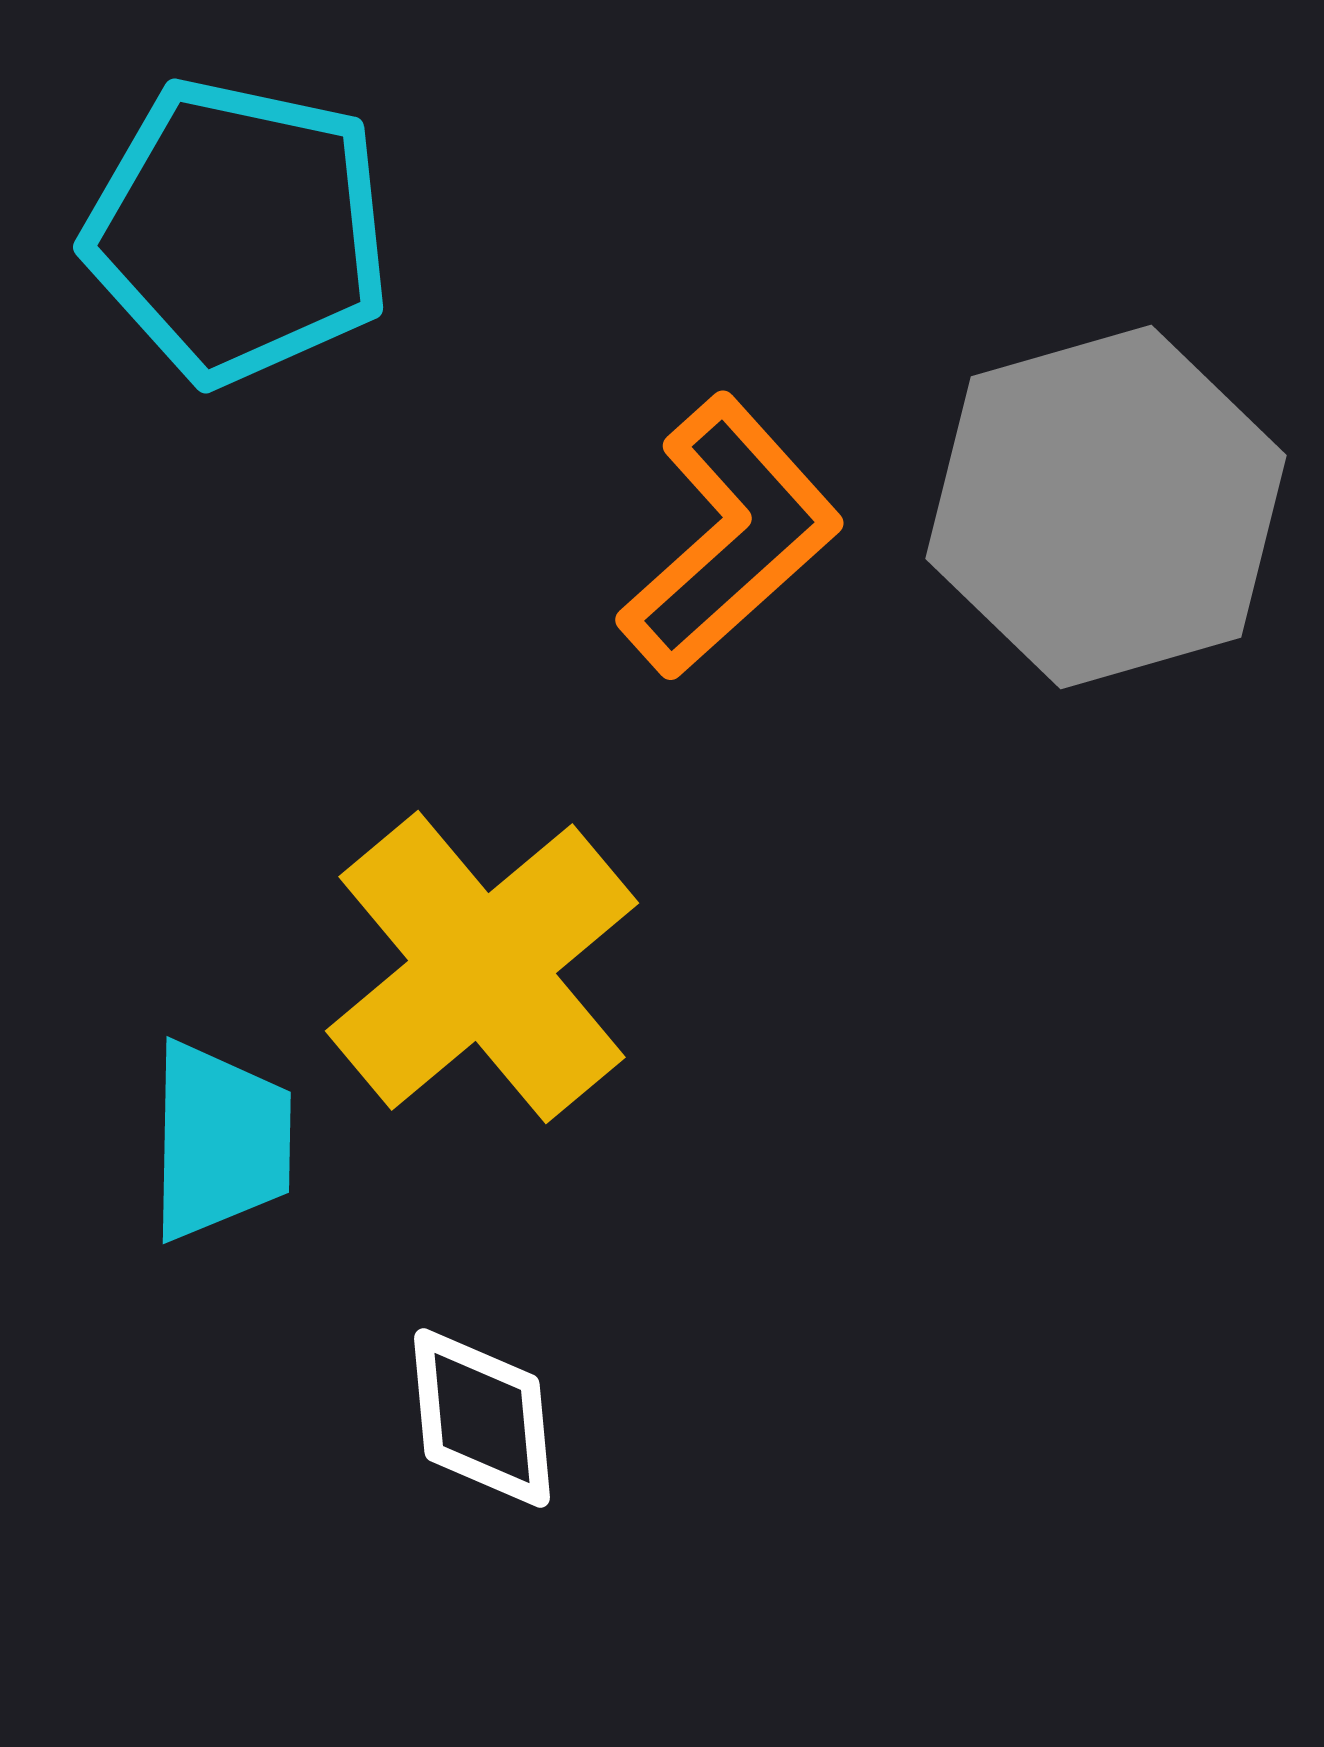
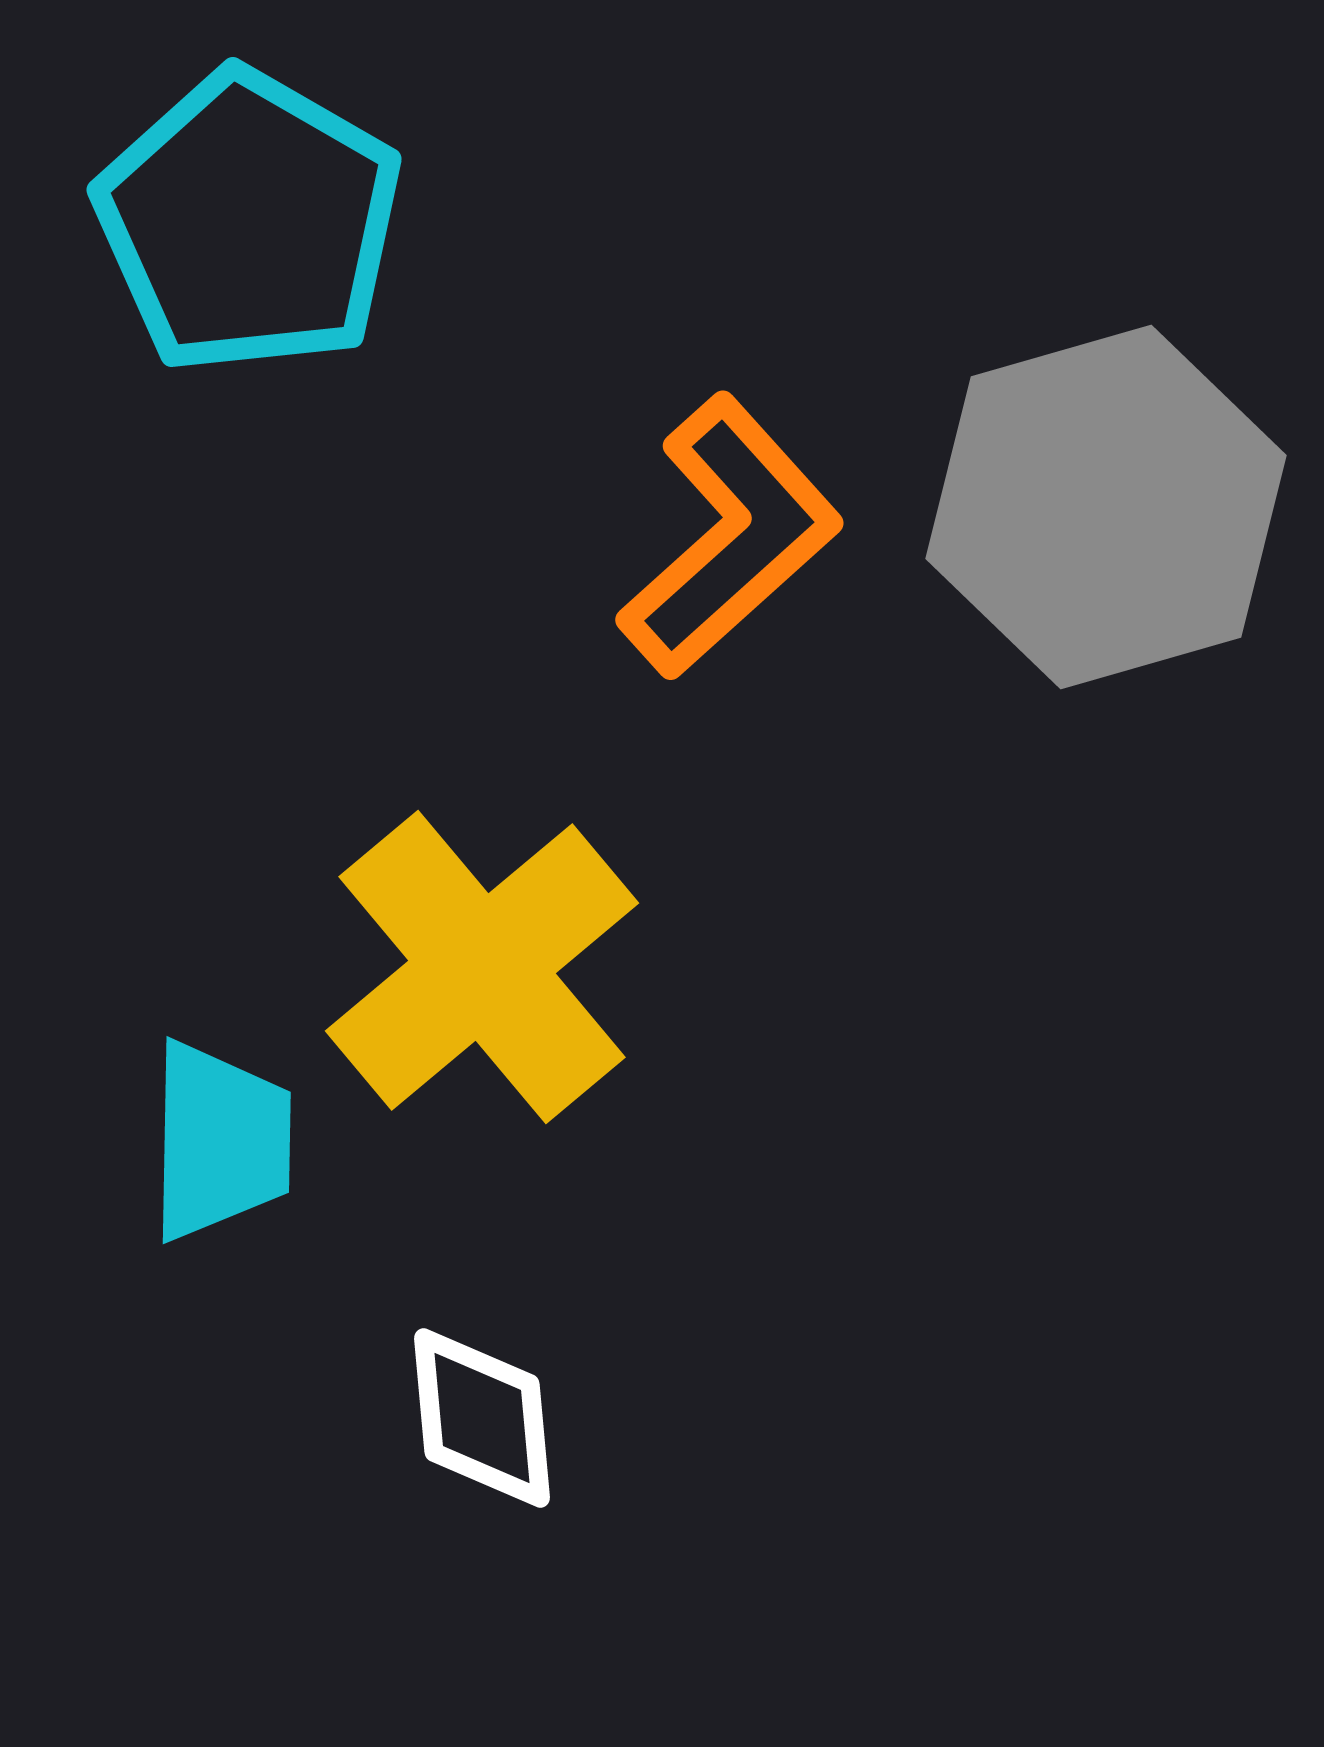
cyan pentagon: moved 11 px right, 9 px up; rotated 18 degrees clockwise
